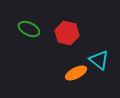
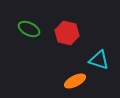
cyan triangle: rotated 20 degrees counterclockwise
orange ellipse: moved 1 px left, 8 px down
